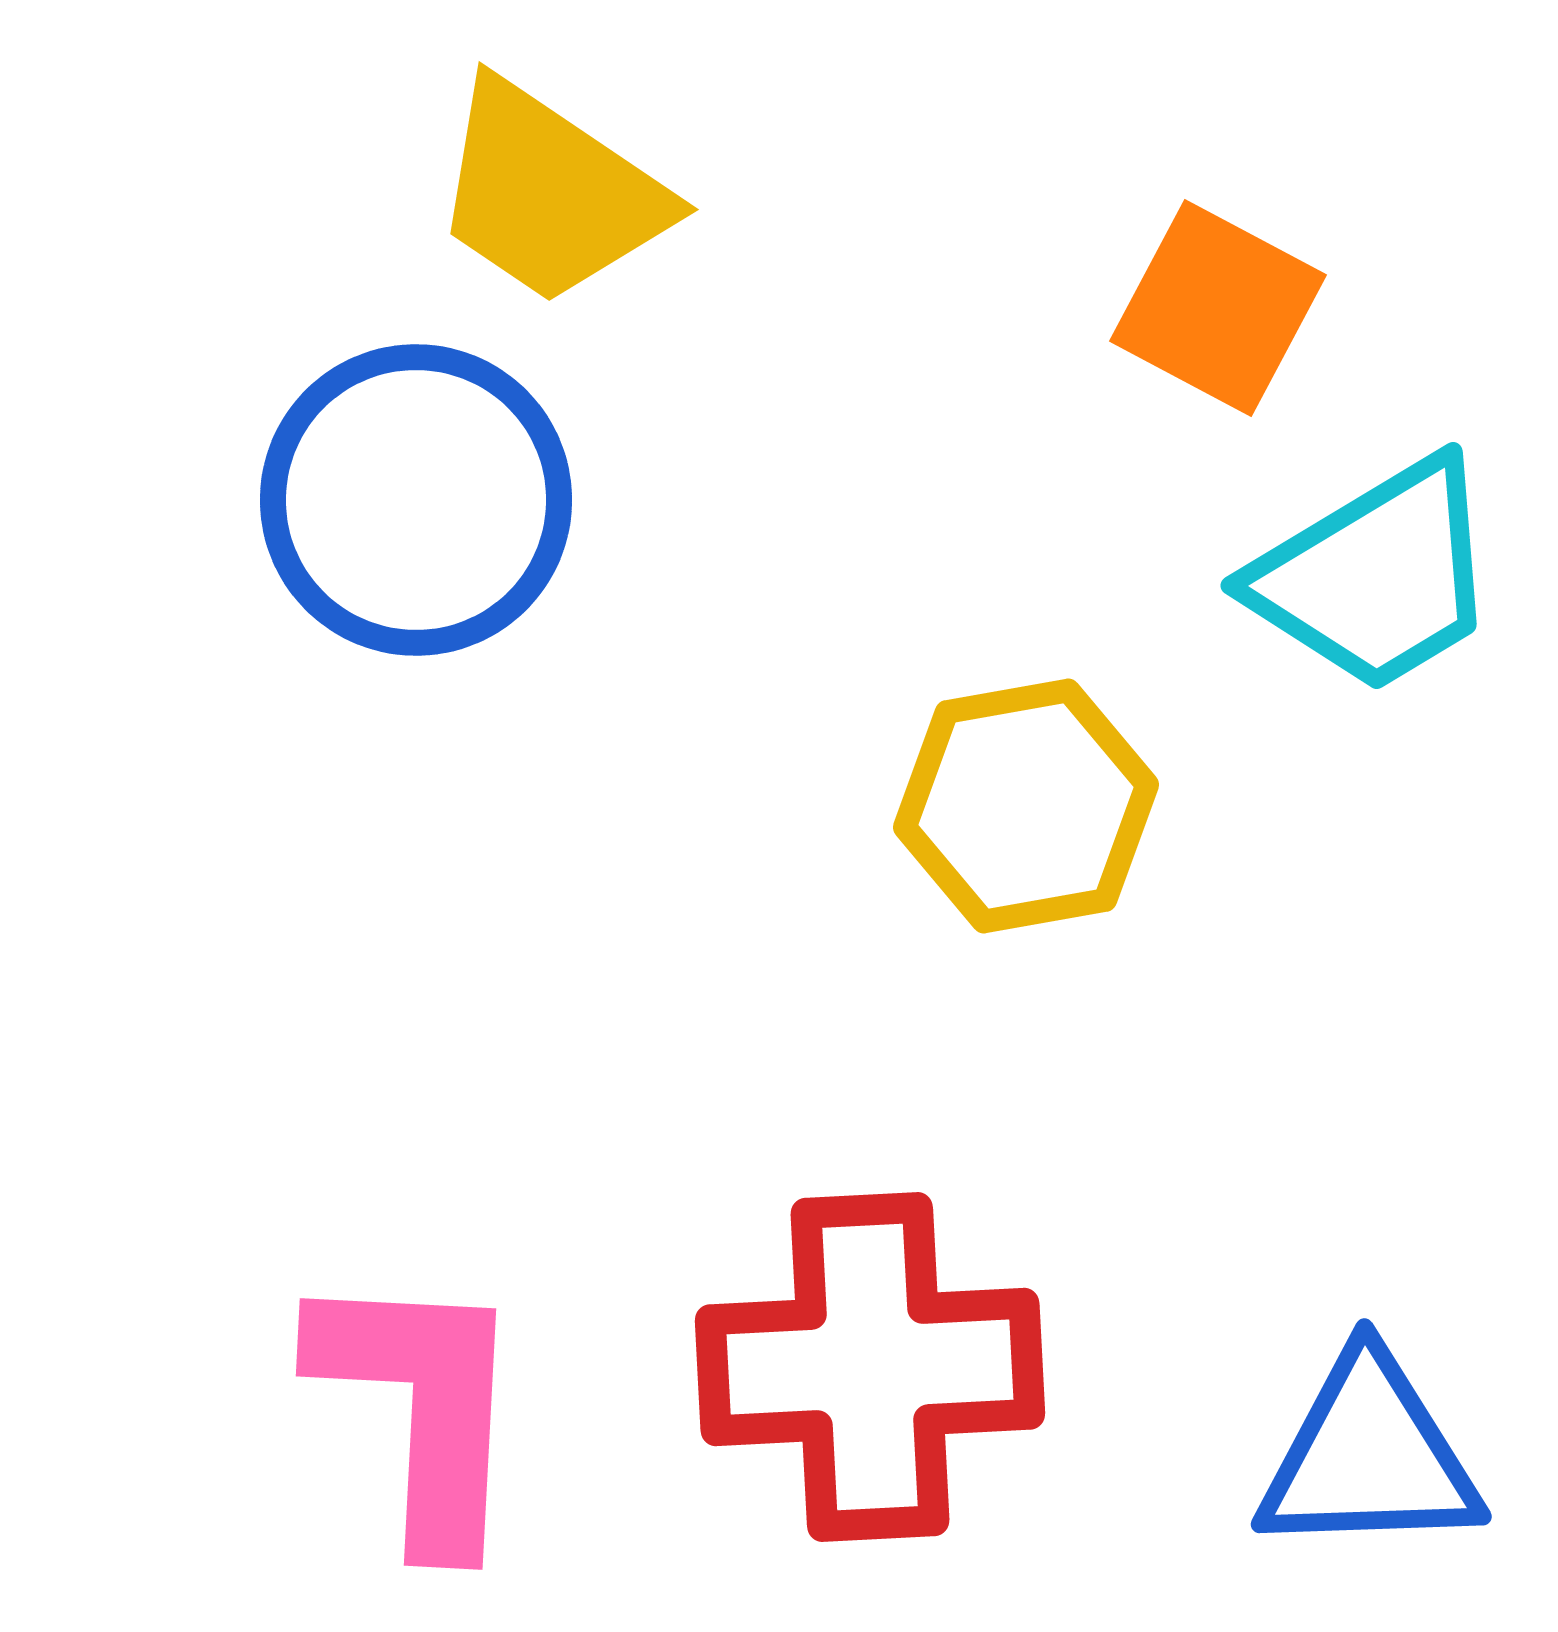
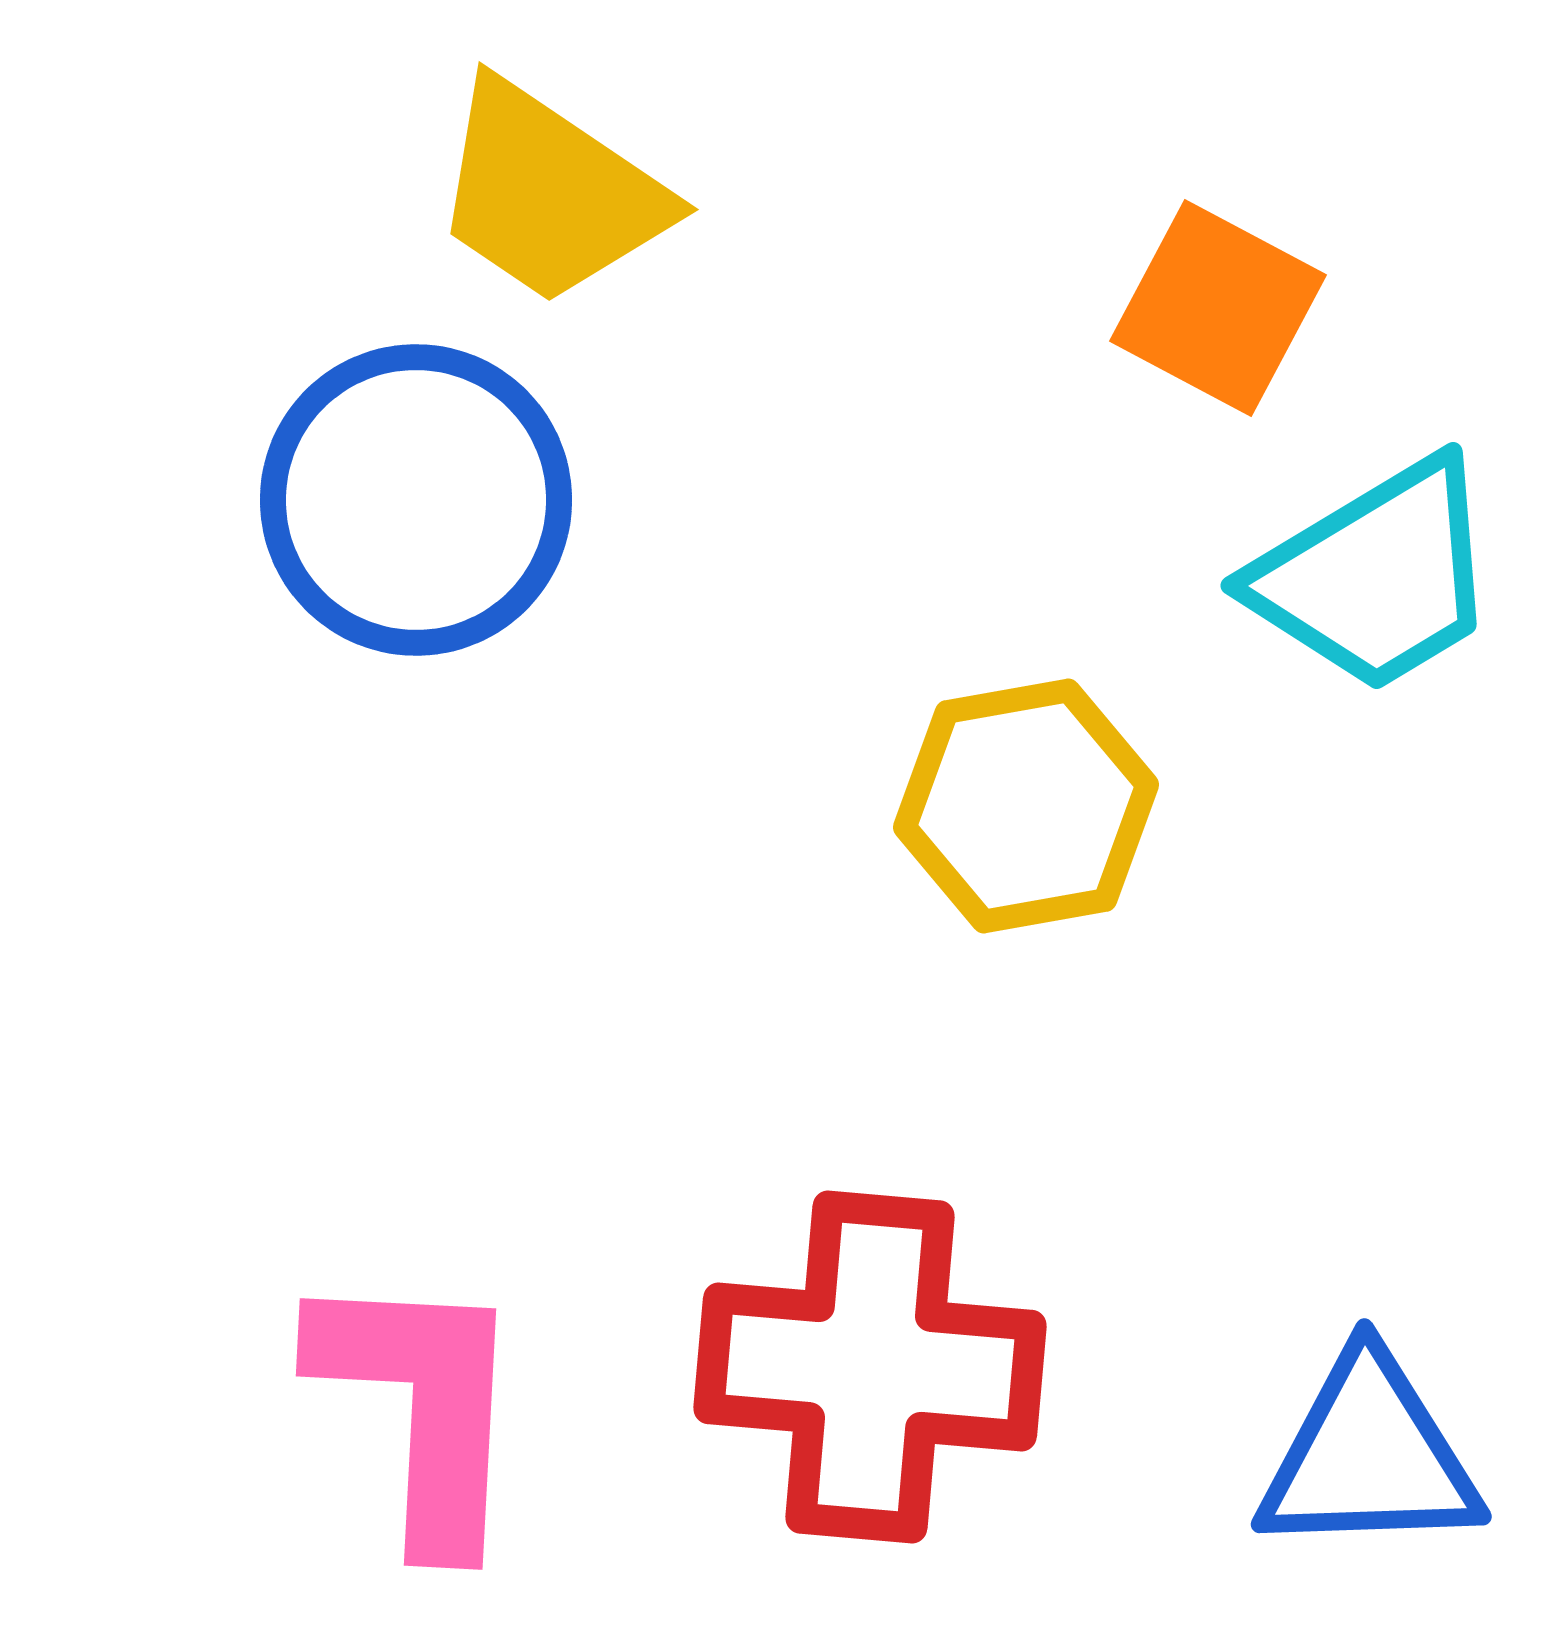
red cross: rotated 8 degrees clockwise
